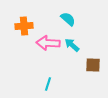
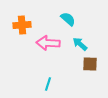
orange cross: moved 2 px left, 1 px up
cyan arrow: moved 8 px right, 1 px up
brown square: moved 3 px left, 1 px up
